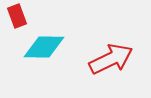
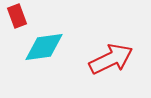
cyan diamond: rotated 9 degrees counterclockwise
